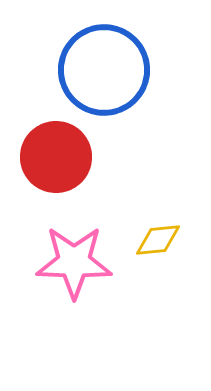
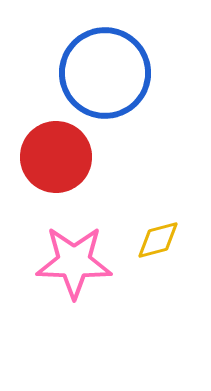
blue circle: moved 1 px right, 3 px down
yellow diamond: rotated 9 degrees counterclockwise
